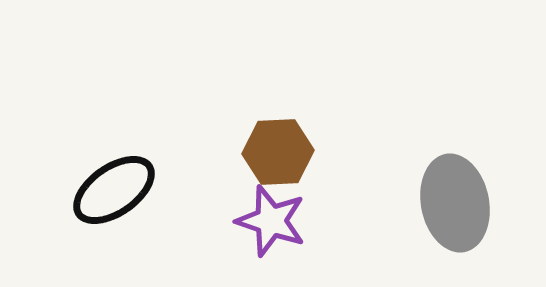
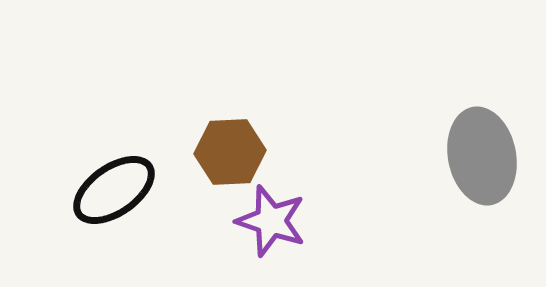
brown hexagon: moved 48 px left
gray ellipse: moved 27 px right, 47 px up
